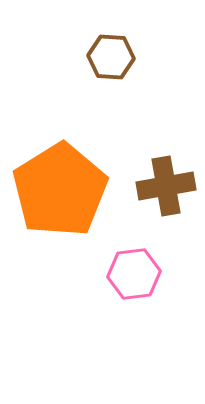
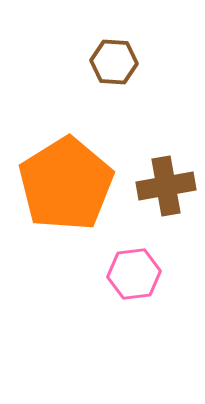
brown hexagon: moved 3 px right, 5 px down
orange pentagon: moved 6 px right, 6 px up
